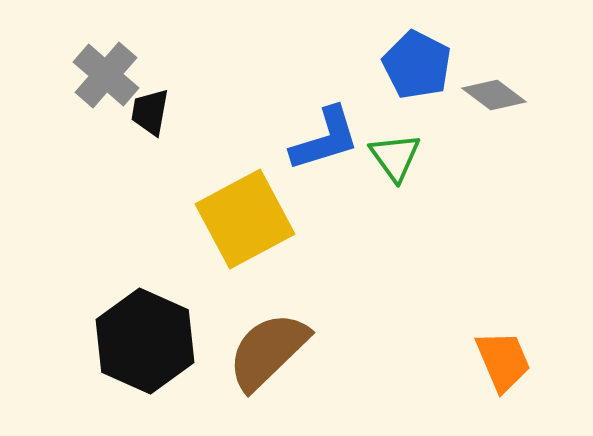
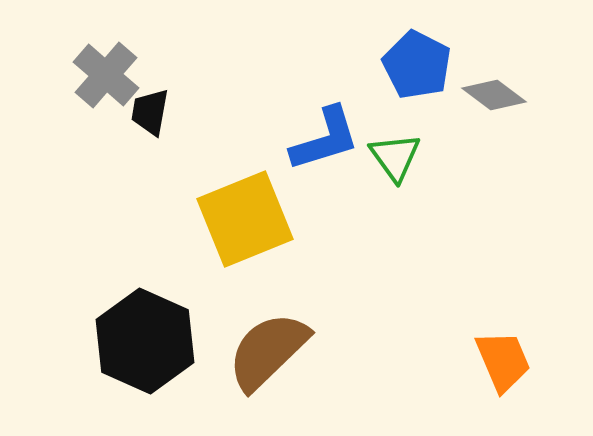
yellow square: rotated 6 degrees clockwise
